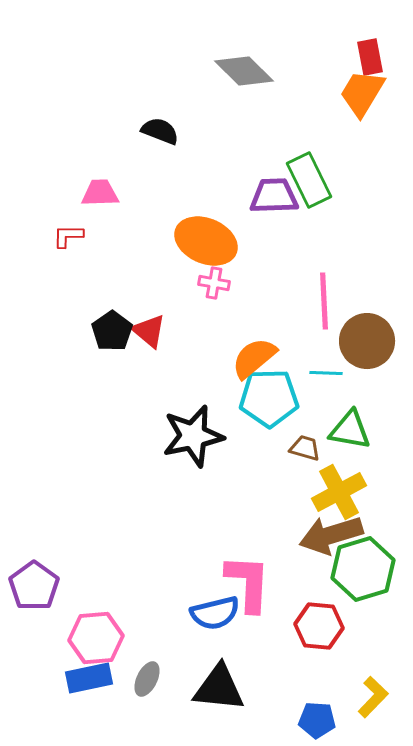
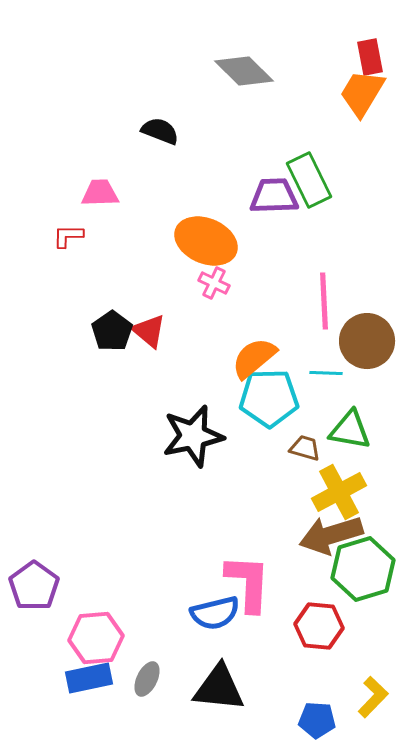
pink cross: rotated 16 degrees clockwise
